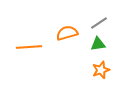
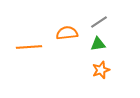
gray line: moved 1 px up
orange semicircle: rotated 10 degrees clockwise
